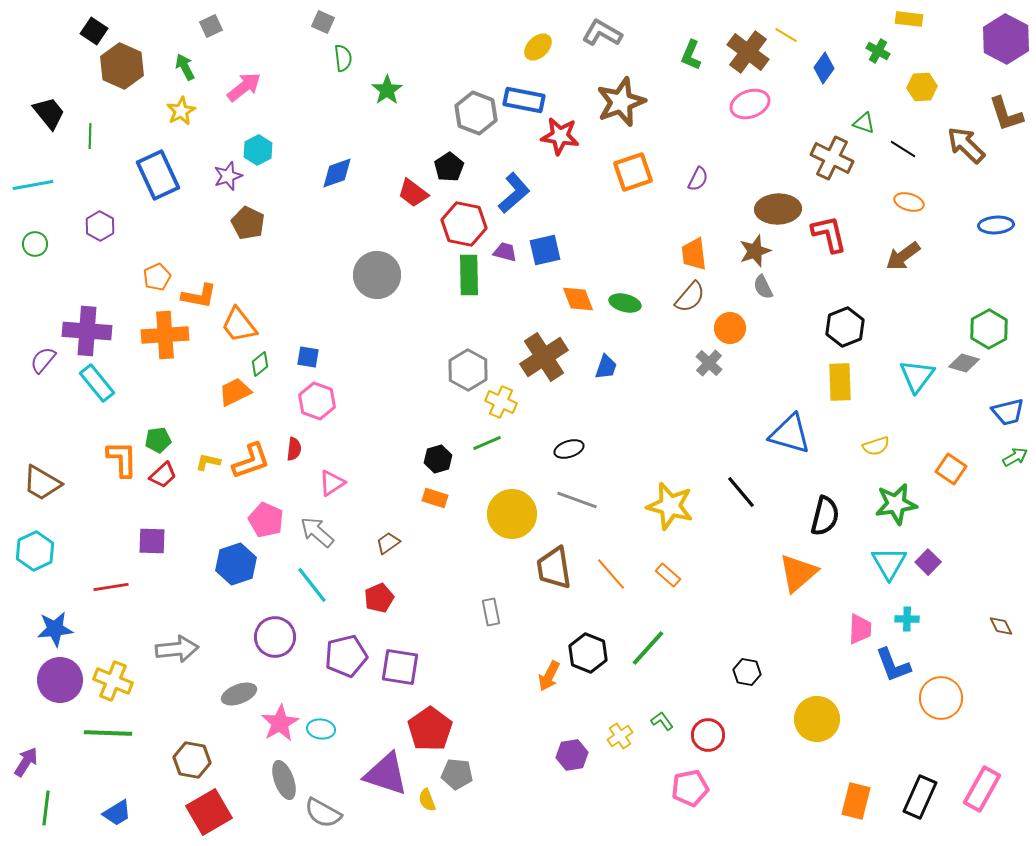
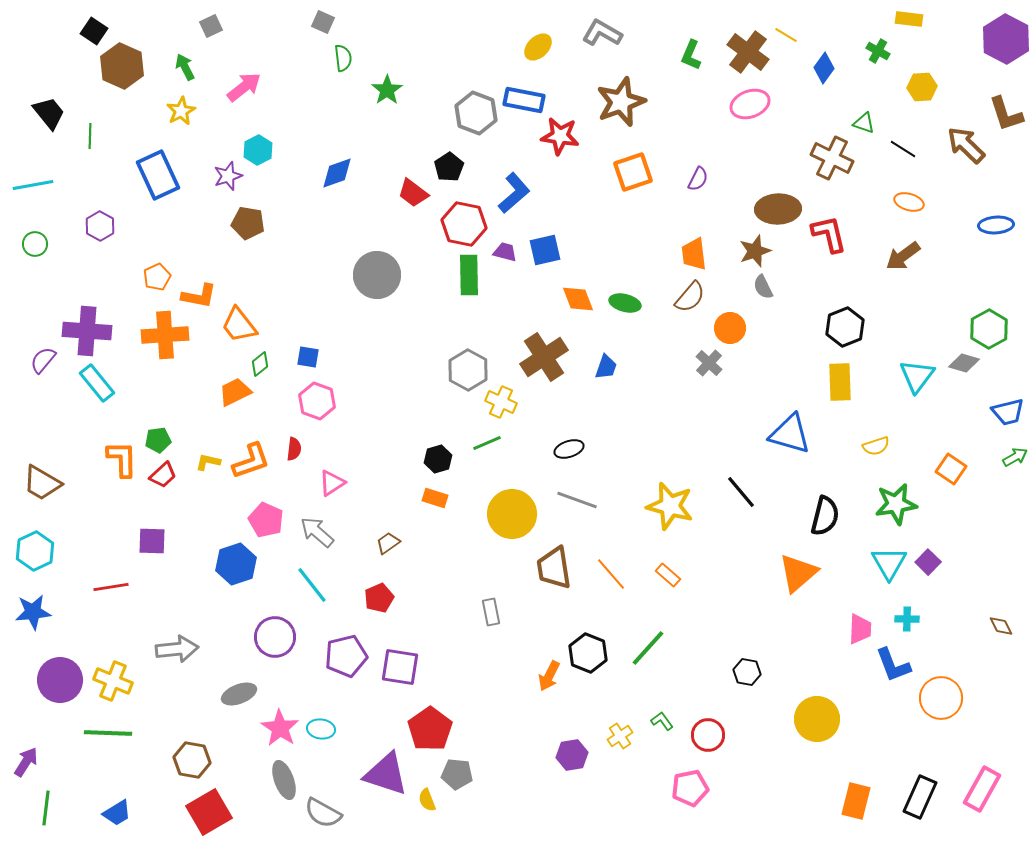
brown pentagon at (248, 223): rotated 16 degrees counterclockwise
blue star at (55, 629): moved 22 px left, 17 px up
pink star at (280, 723): moved 5 px down; rotated 9 degrees counterclockwise
